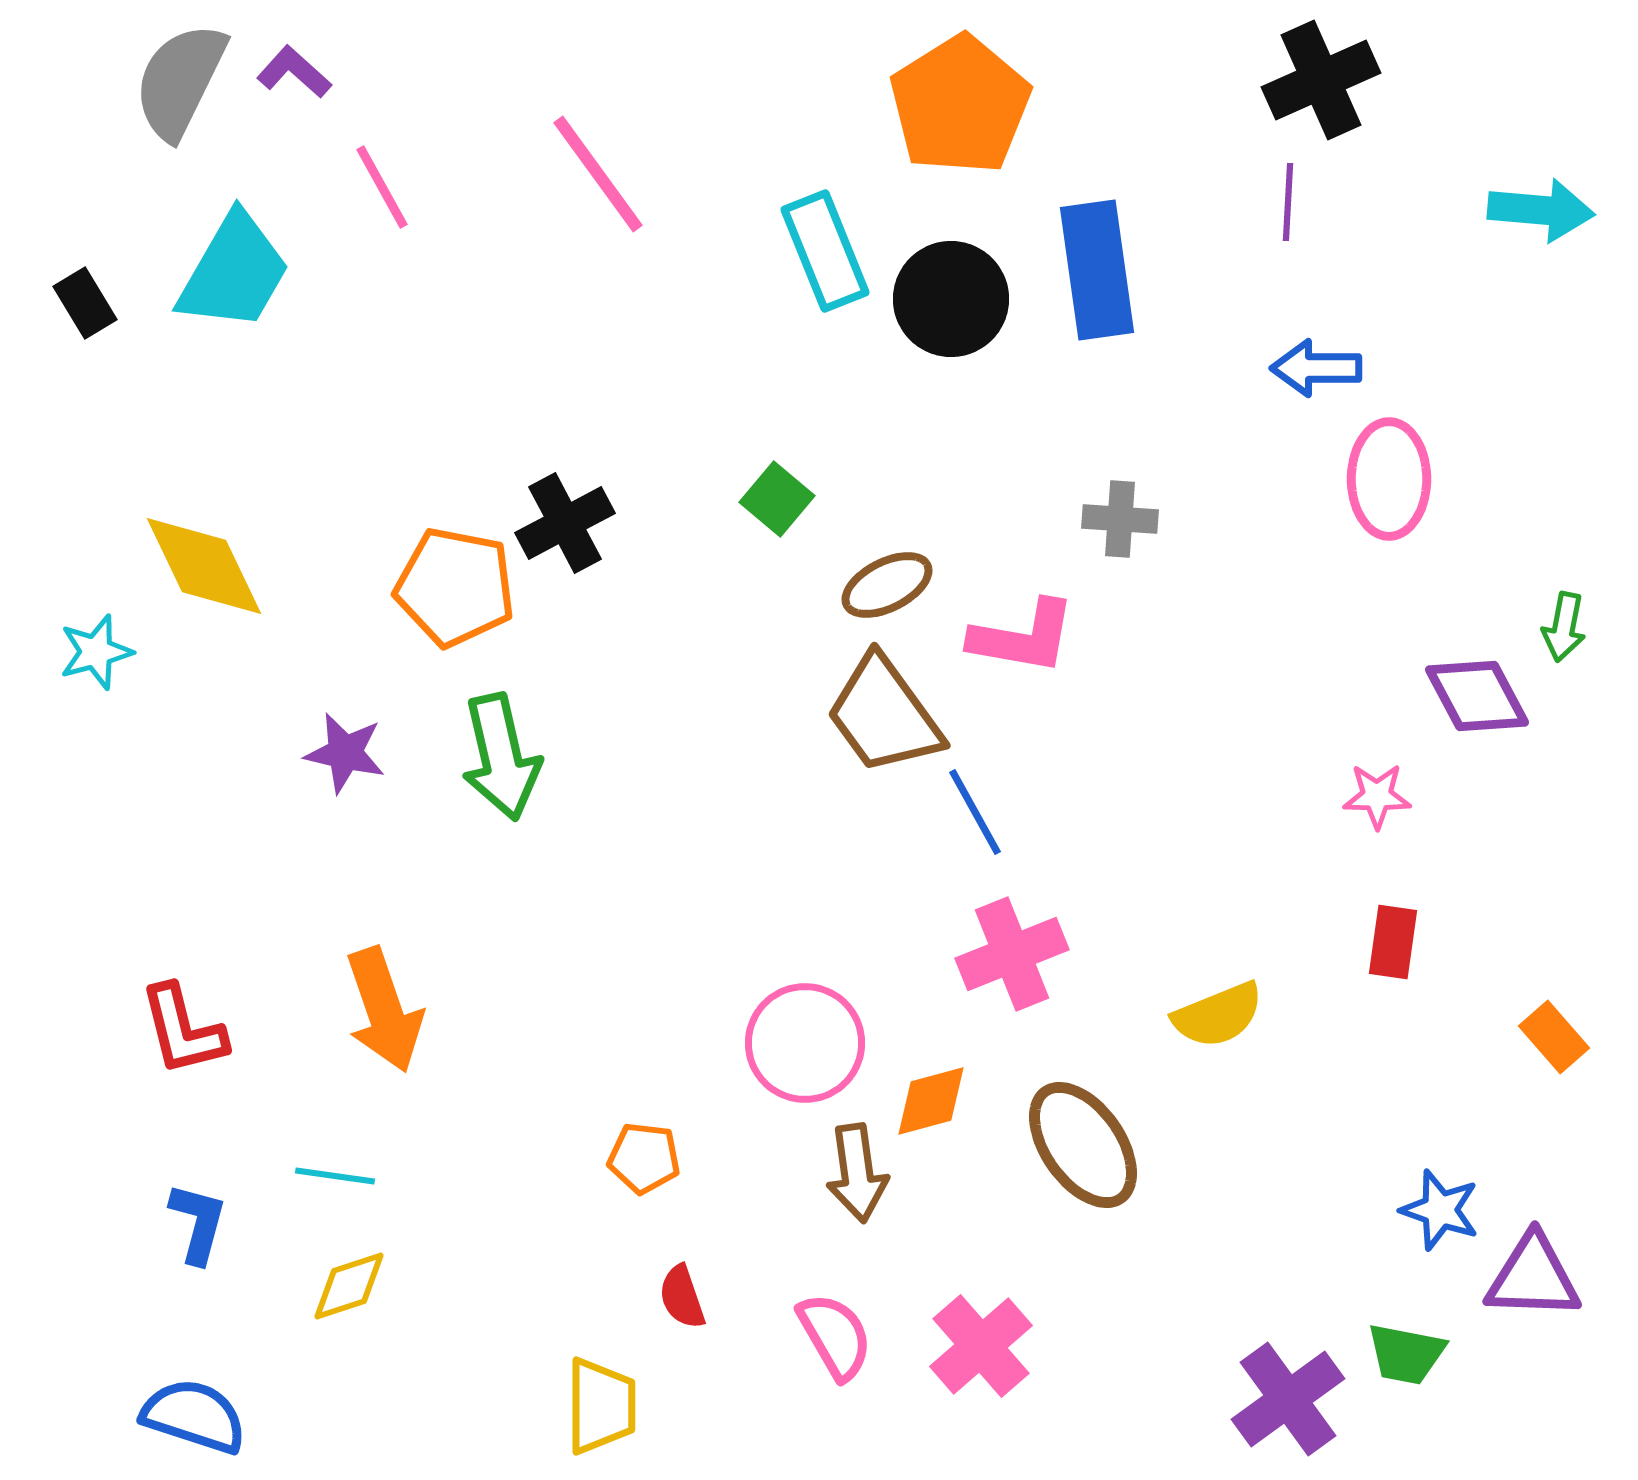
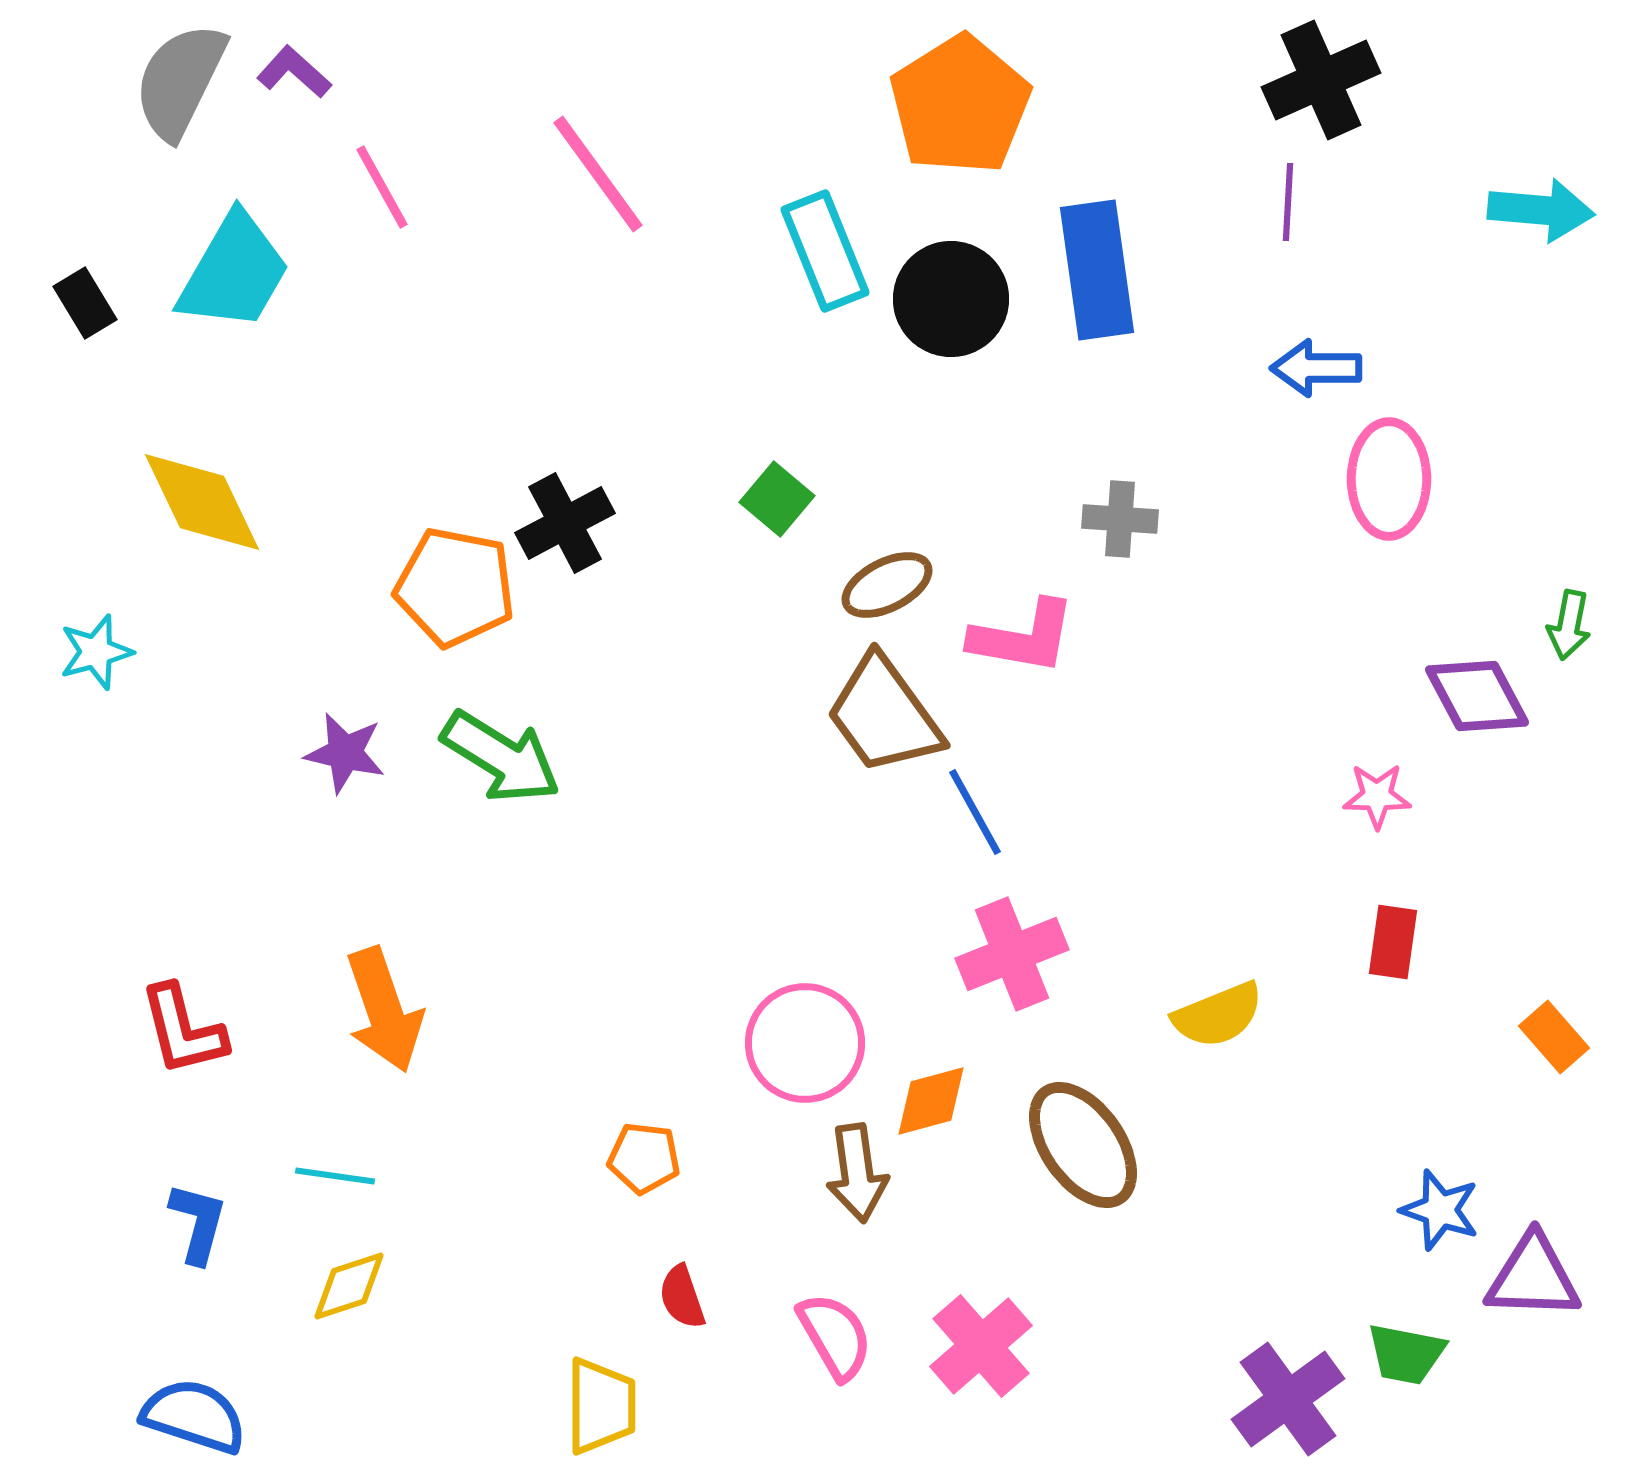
yellow diamond at (204, 566): moved 2 px left, 64 px up
green arrow at (1564, 627): moved 5 px right, 2 px up
green arrow at (501, 757): rotated 45 degrees counterclockwise
